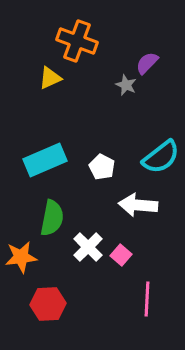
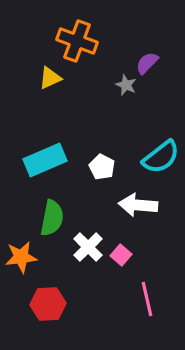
pink line: rotated 16 degrees counterclockwise
